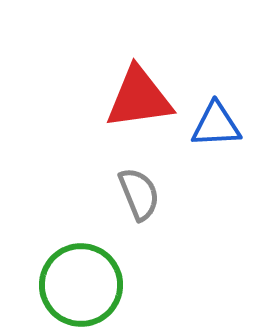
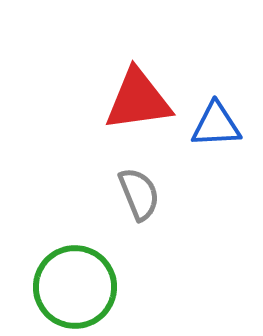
red triangle: moved 1 px left, 2 px down
green circle: moved 6 px left, 2 px down
